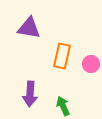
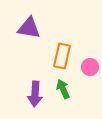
pink circle: moved 1 px left, 3 px down
purple arrow: moved 5 px right
green arrow: moved 17 px up
